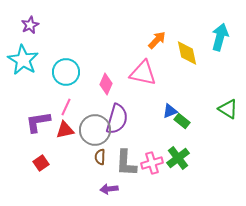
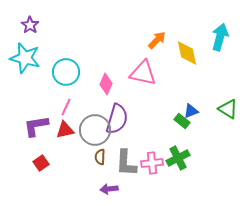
purple star: rotated 12 degrees counterclockwise
cyan star: moved 2 px right, 2 px up; rotated 16 degrees counterclockwise
blue triangle: moved 21 px right
purple L-shape: moved 2 px left, 4 px down
green cross: rotated 10 degrees clockwise
pink cross: rotated 10 degrees clockwise
